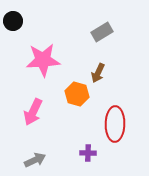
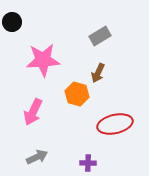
black circle: moved 1 px left, 1 px down
gray rectangle: moved 2 px left, 4 px down
red ellipse: rotated 76 degrees clockwise
purple cross: moved 10 px down
gray arrow: moved 2 px right, 3 px up
